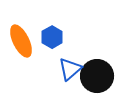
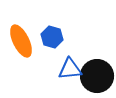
blue hexagon: rotated 15 degrees counterclockwise
blue triangle: rotated 35 degrees clockwise
